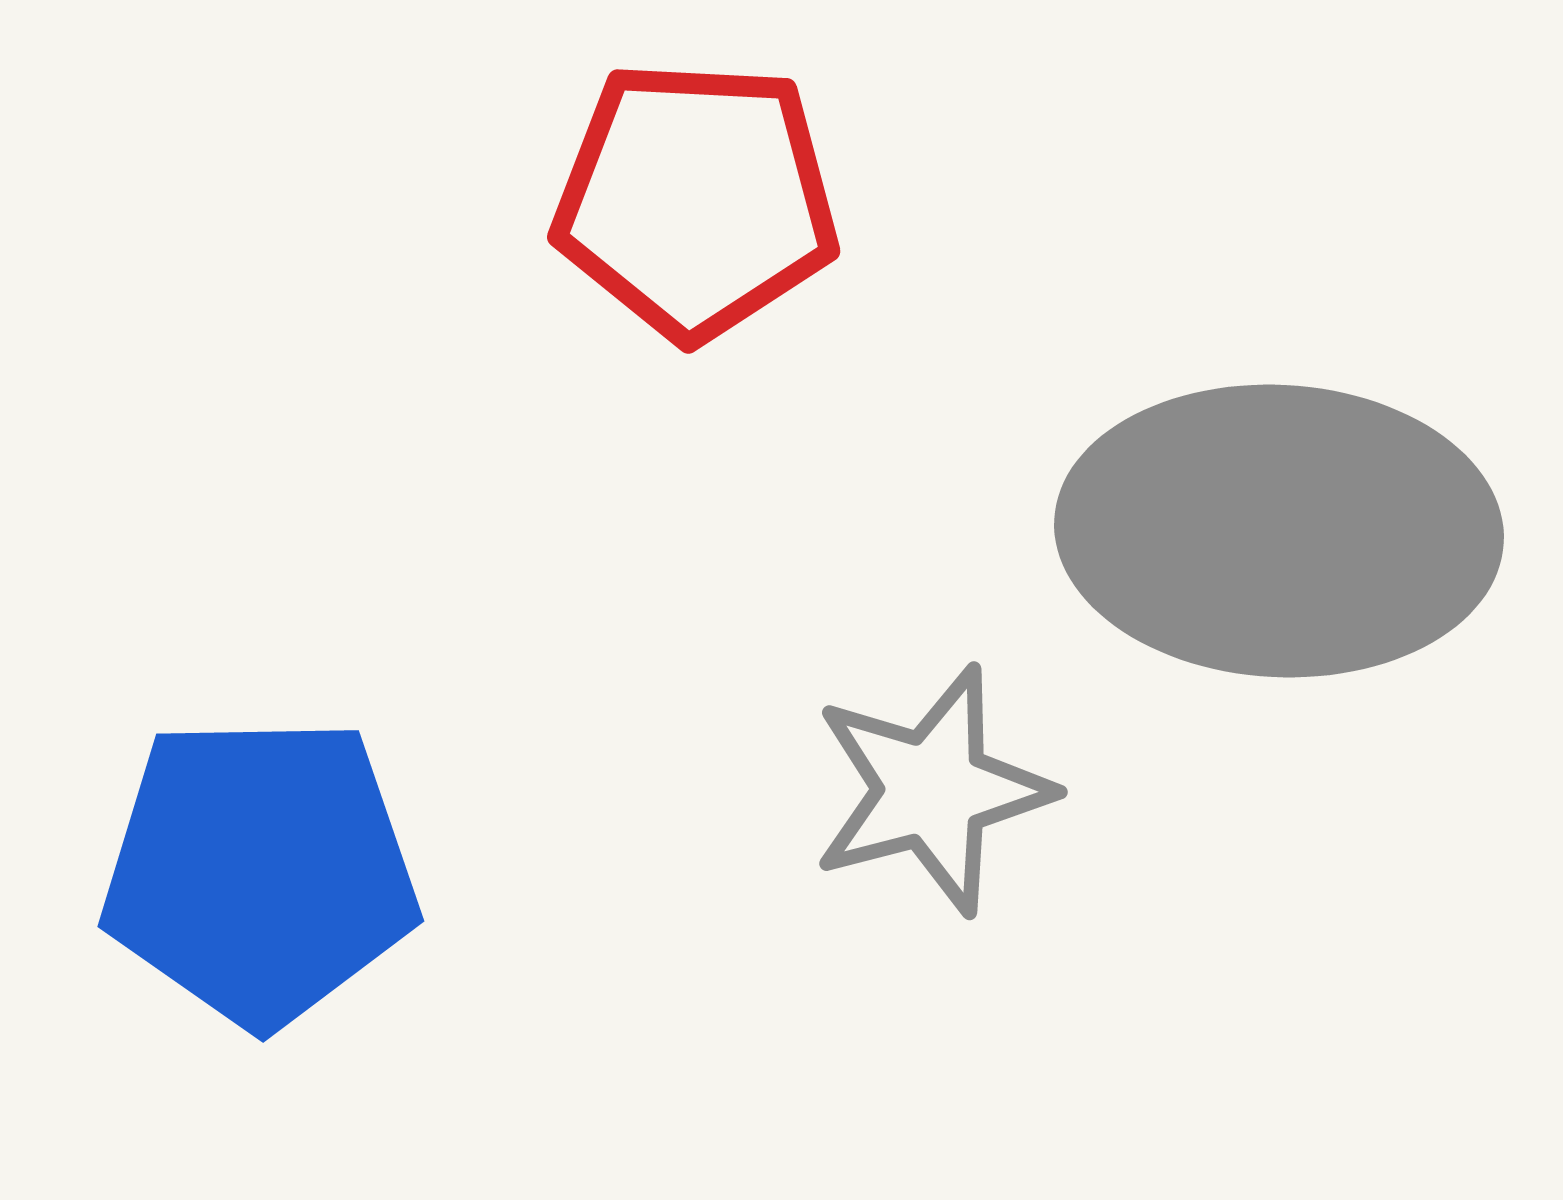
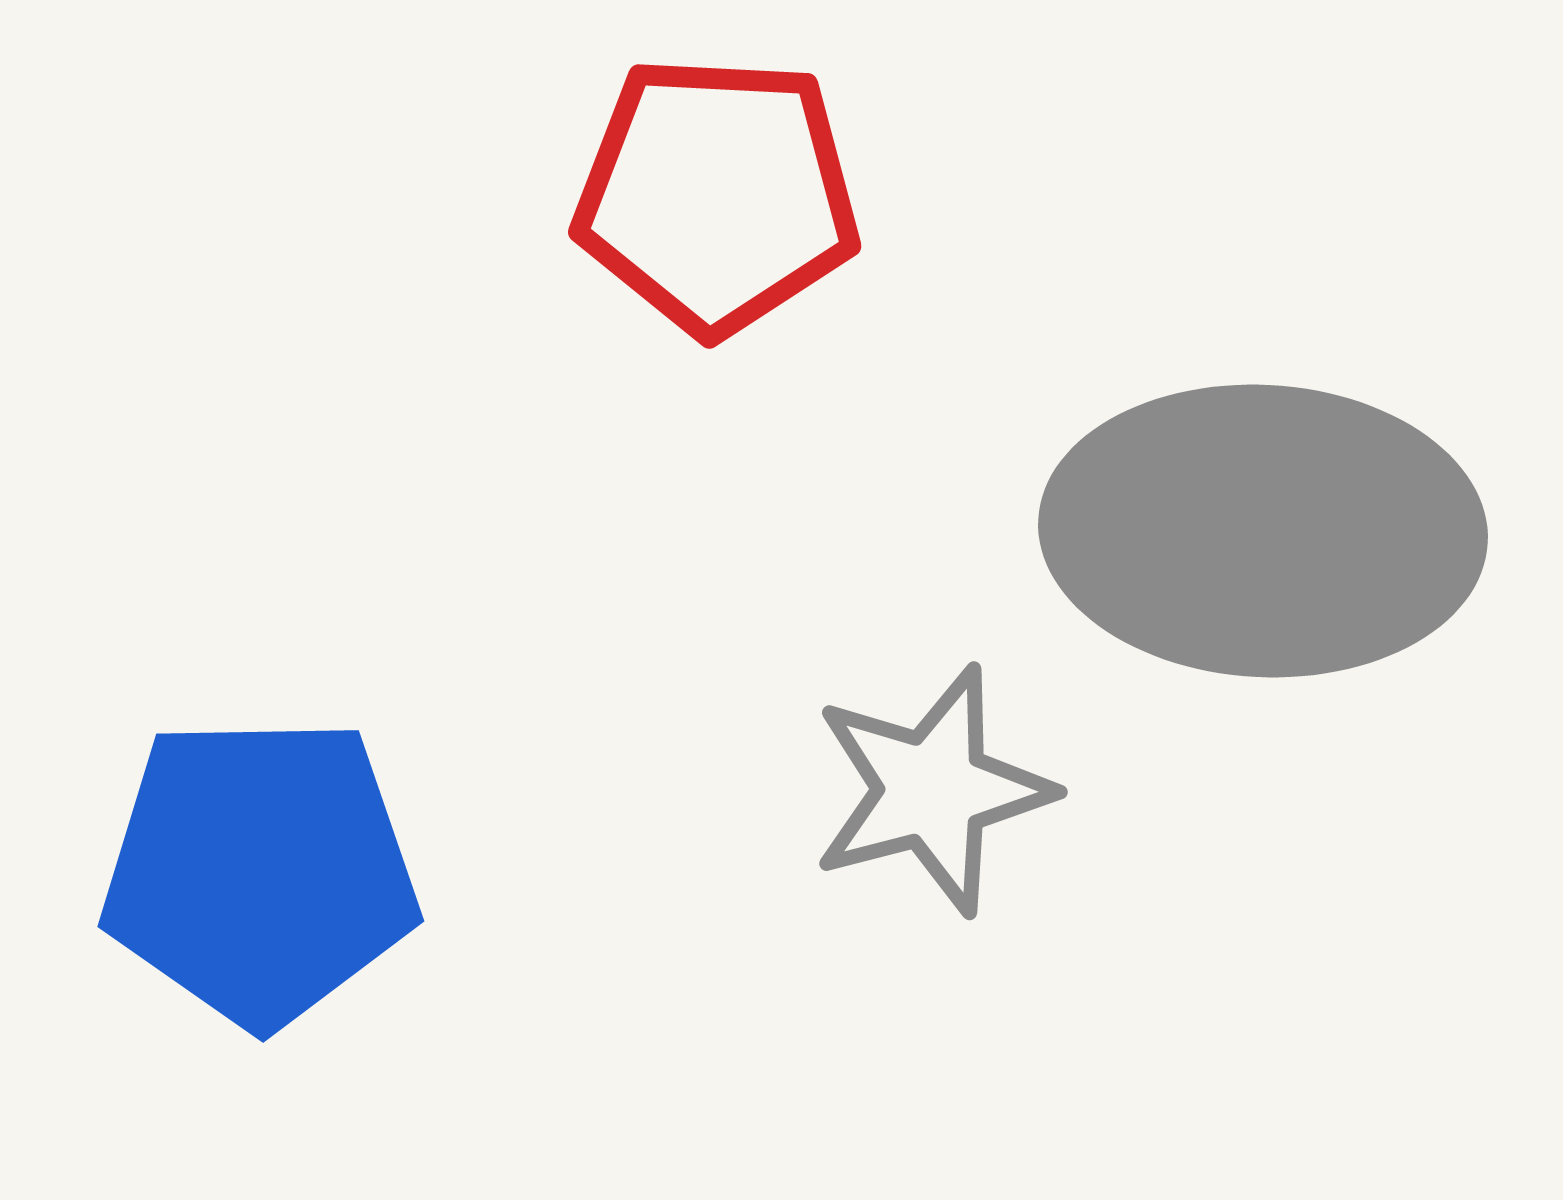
red pentagon: moved 21 px right, 5 px up
gray ellipse: moved 16 px left
